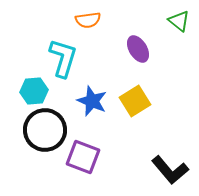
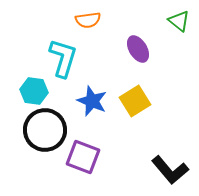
cyan hexagon: rotated 12 degrees clockwise
